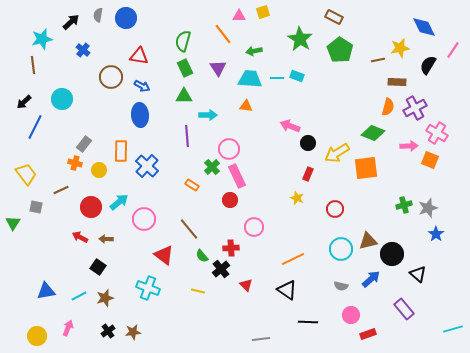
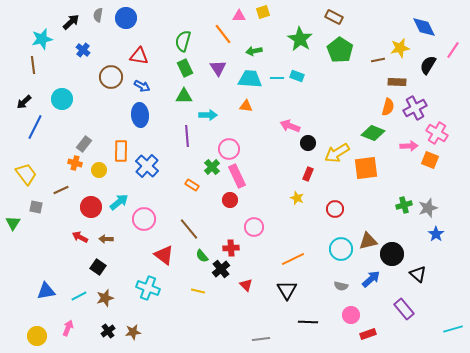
black triangle at (287, 290): rotated 25 degrees clockwise
